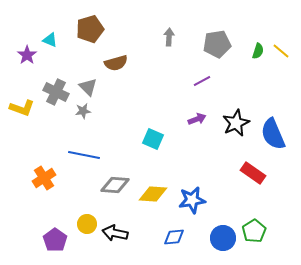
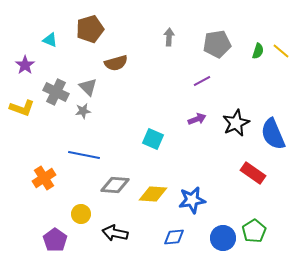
purple star: moved 2 px left, 10 px down
yellow circle: moved 6 px left, 10 px up
